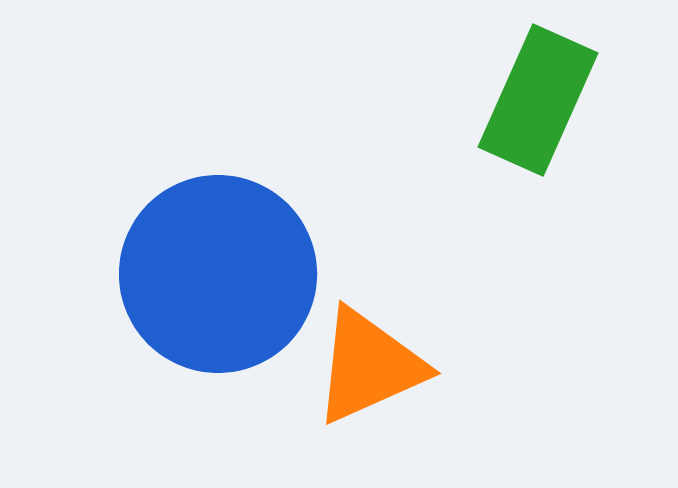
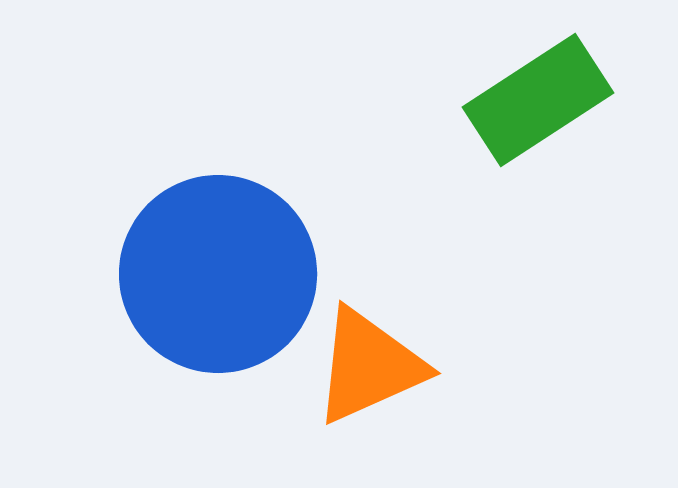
green rectangle: rotated 33 degrees clockwise
